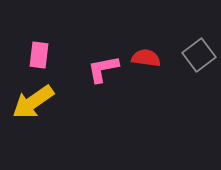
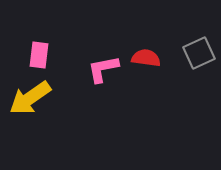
gray square: moved 2 px up; rotated 12 degrees clockwise
yellow arrow: moved 3 px left, 4 px up
